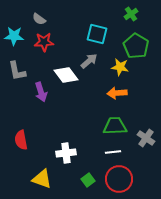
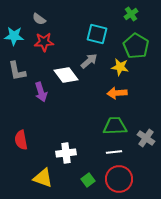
white line: moved 1 px right
yellow triangle: moved 1 px right, 1 px up
